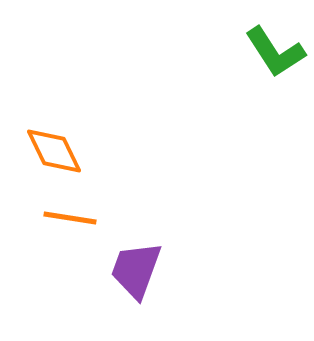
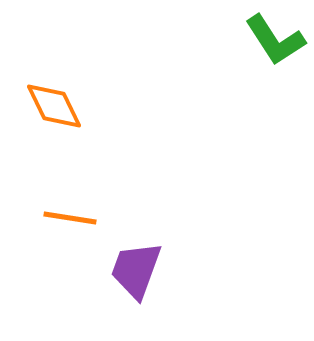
green L-shape: moved 12 px up
orange diamond: moved 45 px up
